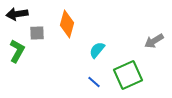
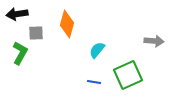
gray square: moved 1 px left
gray arrow: rotated 144 degrees counterclockwise
green L-shape: moved 3 px right, 2 px down
blue line: rotated 32 degrees counterclockwise
